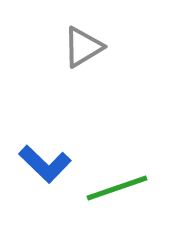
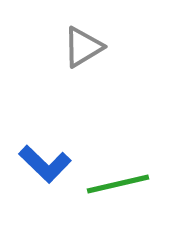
green line: moved 1 px right, 4 px up; rotated 6 degrees clockwise
